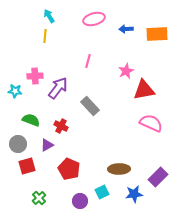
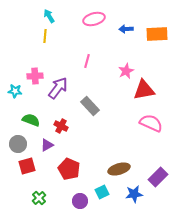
pink line: moved 1 px left
brown ellipse: rotated 15 degrees counterclockwise
